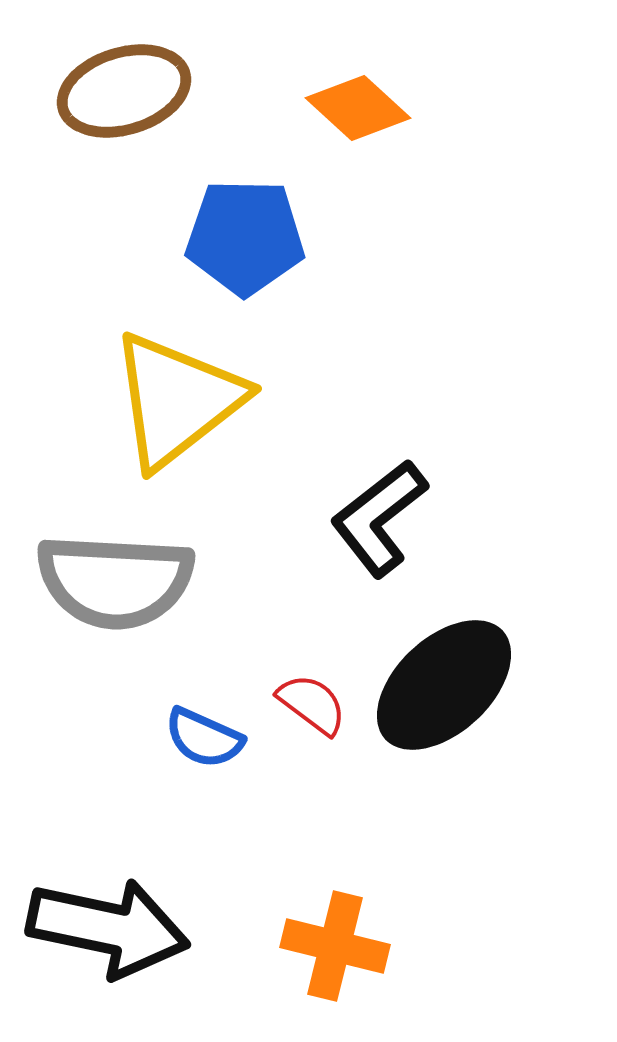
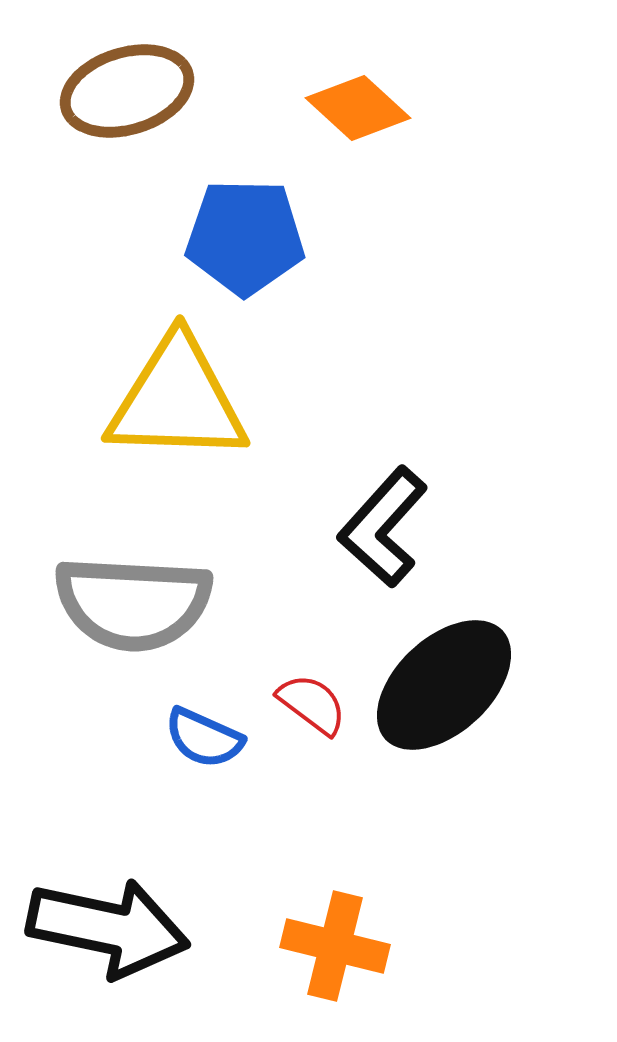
brown ellipse: moved 3 px right
yellow triangle: rotated 40 degrees clockwise
black L-shape: moved 4 px right, 9 px down; rotated 10 degrees counterclockwise
gray semicircle: moved 18 px right, 22 px down
